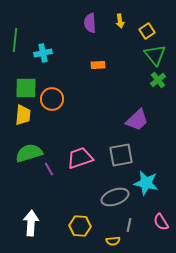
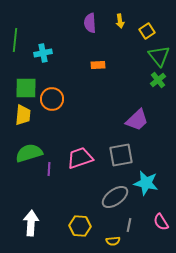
green triangle: moved 4 px right, 1 px down
purple line: rotated 32 degrees clockwise
gray ellipse: rotated 16 degrees counterclockwise
